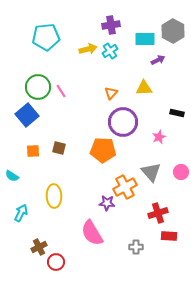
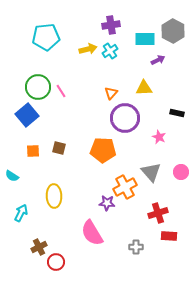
purple circle: moved 2 px right, 4 px up
pink star: rotated 24 degrees counterclockwise
